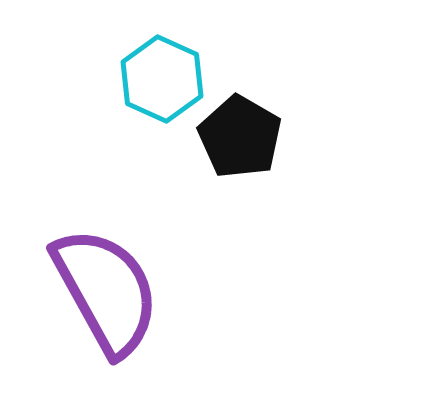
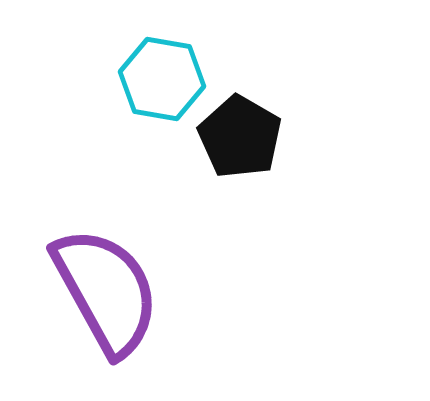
cyan hexagon: rotated 14 degrees counterclockwise
